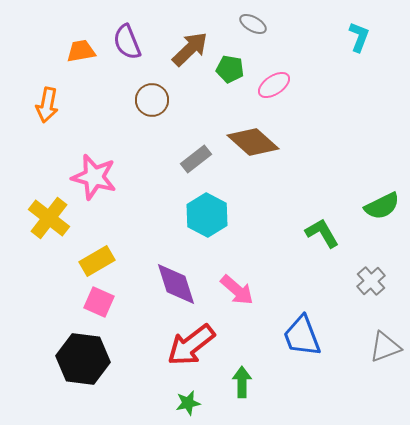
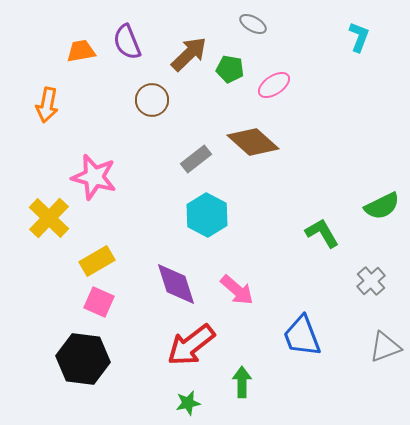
brown arrow: moved 1 px left, 5 px down
yellow cross: rotated 6 degrees clockwise
